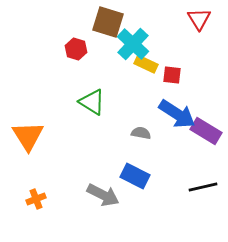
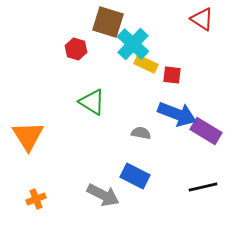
red triangle: moved 3 px right; rotated 25 degrees counterclockwise
blue arrow: rotated 12 degrees counterclockwise
